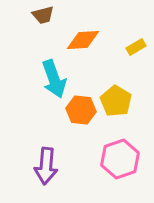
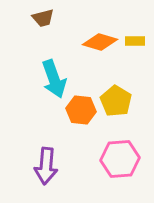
brown trapezoid: moved 3 px down
orange diamond: moved 17 px right, 2 px down; rotated 20 degrees clockwise
yellow rectangle: moved 1 px left, 6 px up; rotated 30 degrees clockwise
pink hexagon: rotated 15 degrees clockwise
